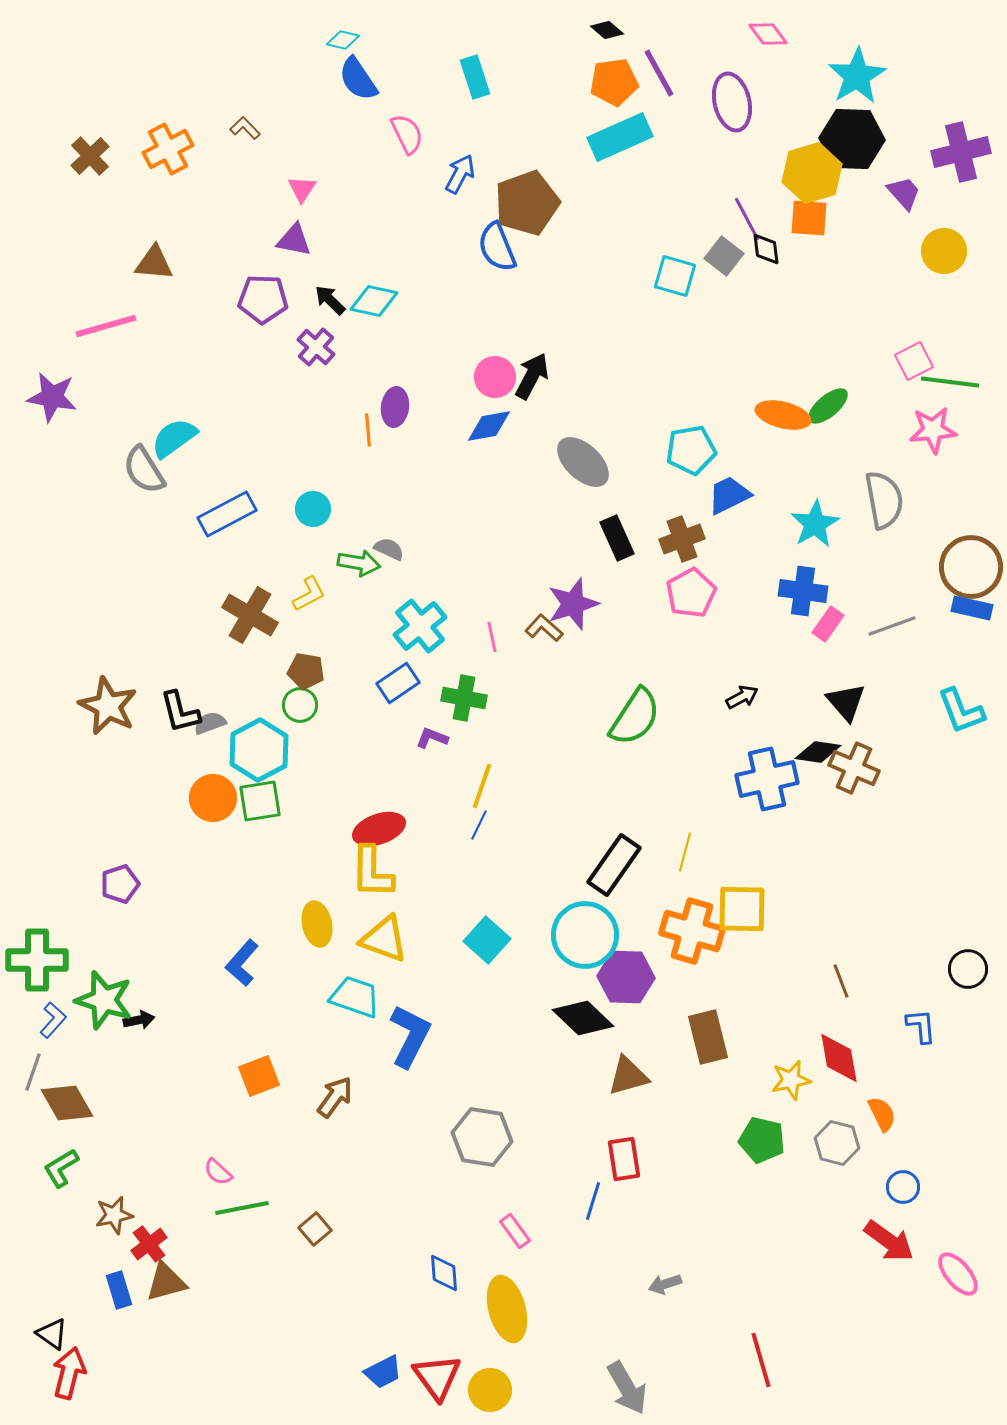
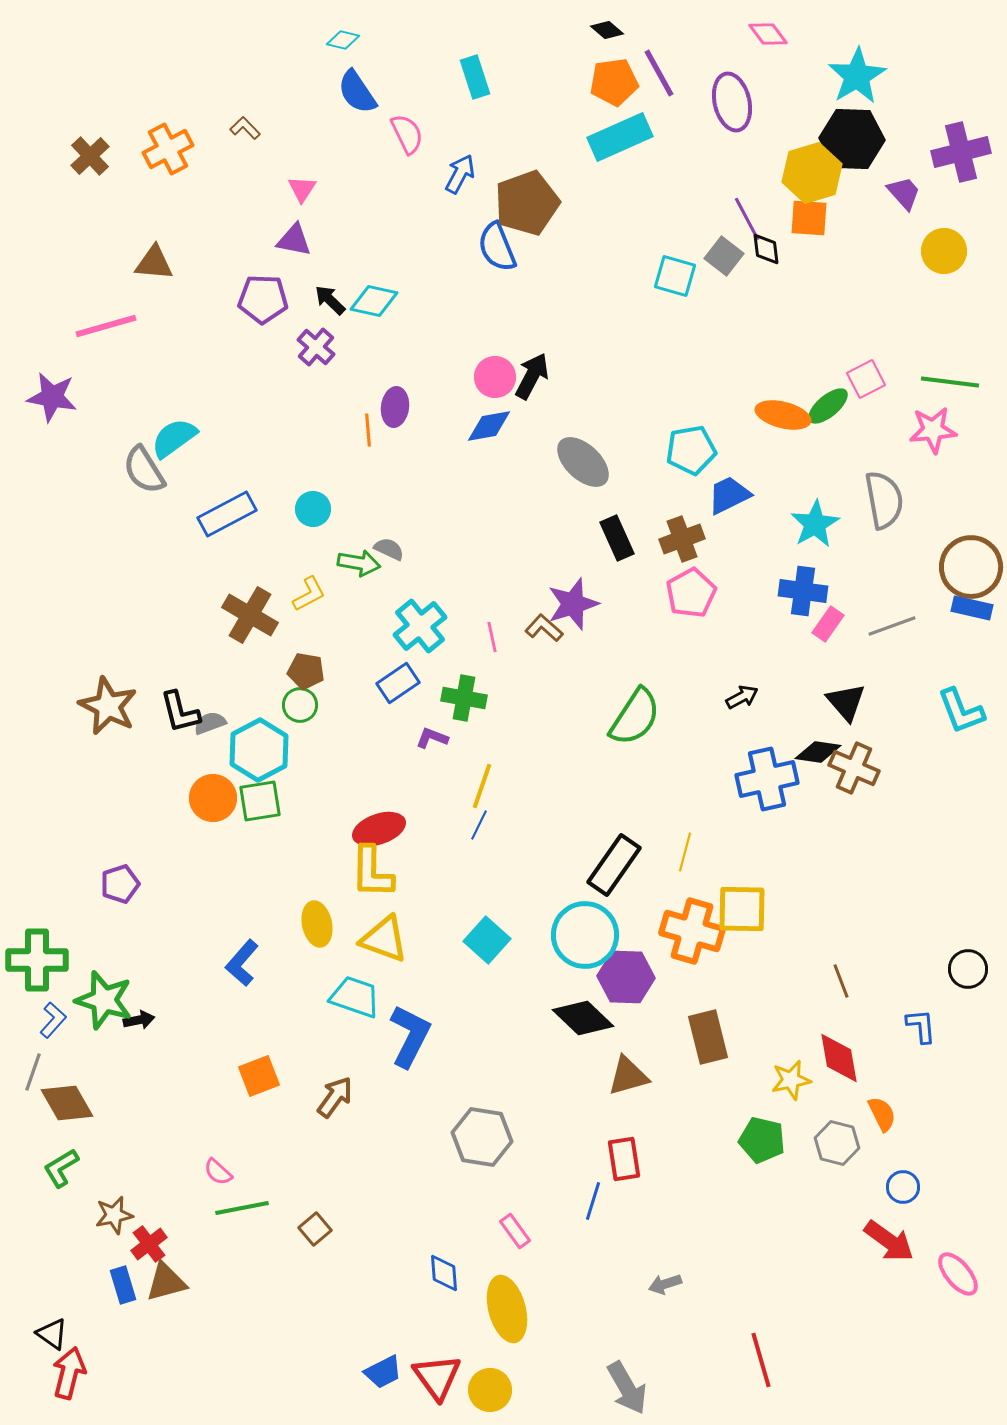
blue semicircle at (358, 79): moved 1 px left, 13 px down
pink square at (914, 361): moved 48 px left, 18 px down
blue rectangle at (119, 1290): moved 4 px right, 5 px up
